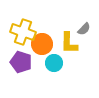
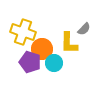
orange circle: moved 5 px down
purple pentagon: moved 9 px right
